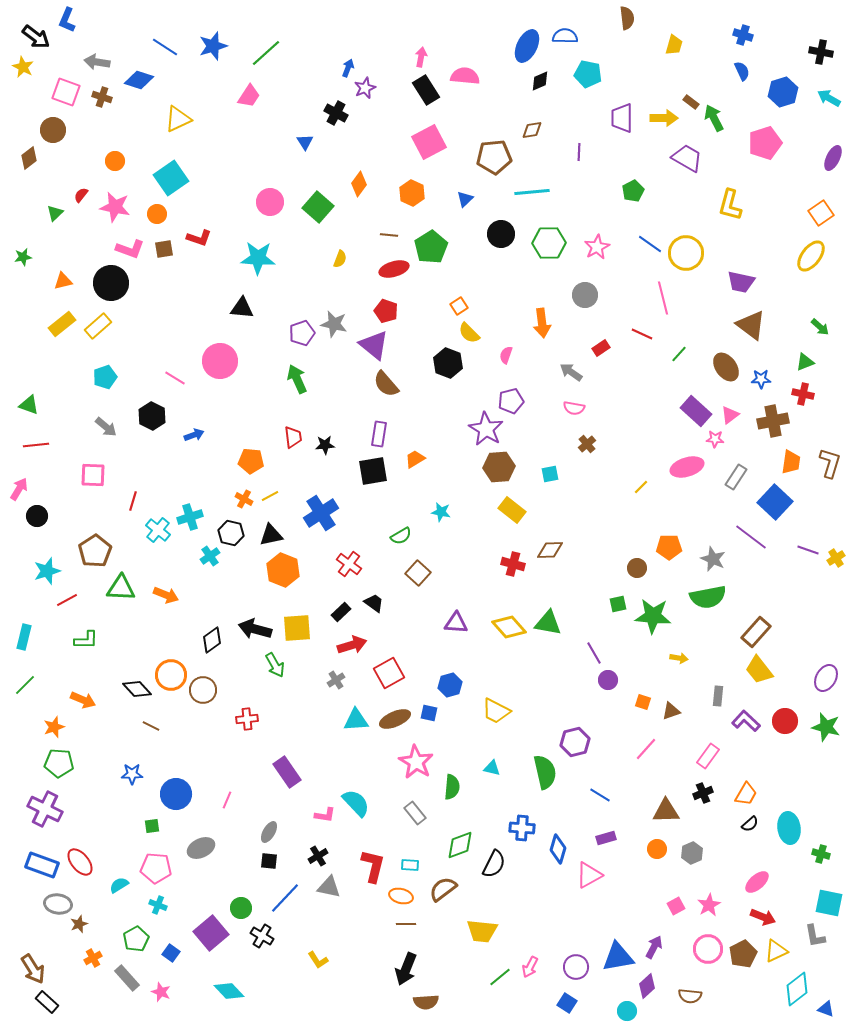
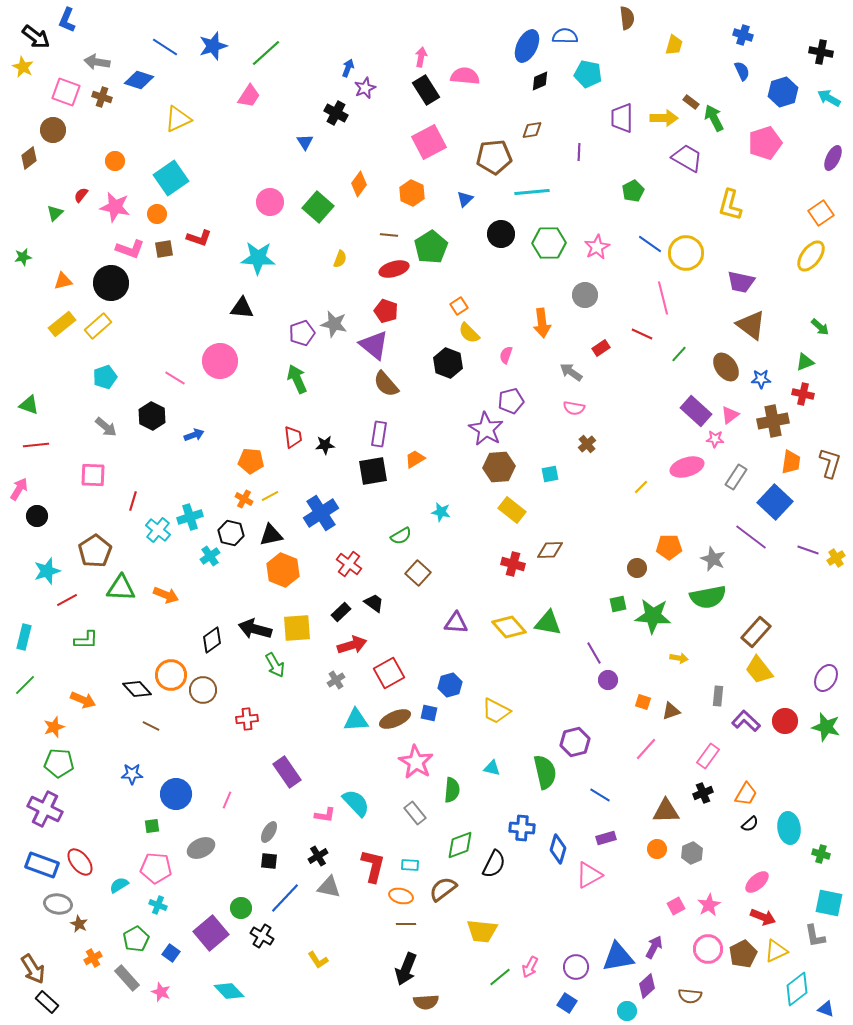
green semicircle at (452, 787): moved 3 px down
brown star at (79, 924): rotated 24 degrees counterclockwise
